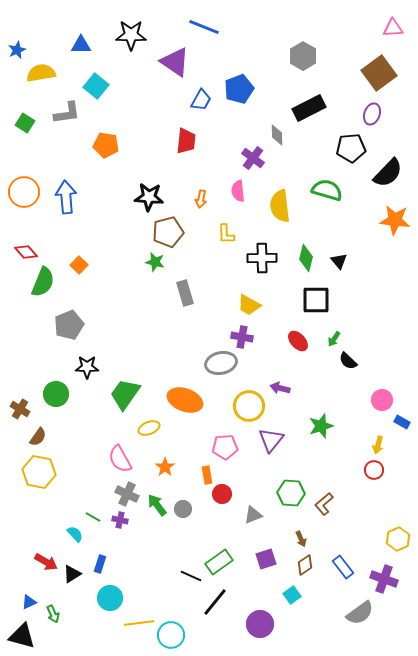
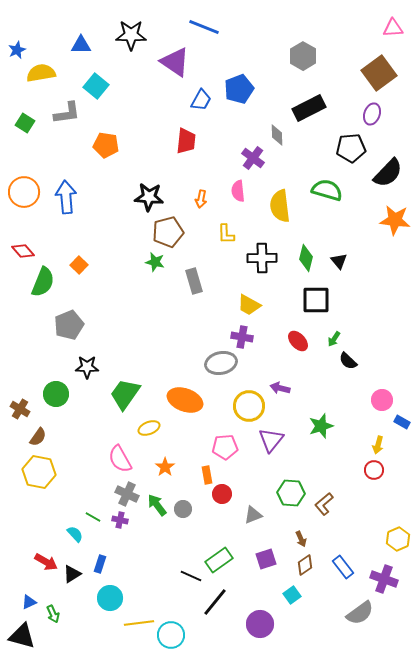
red diamond at (26, 252): moved 3 px left, 1 px up
gray rectangle at (185, 293): moved 9 px right, 12 px up
green rectangle at (219, 562): moved 2 px up
